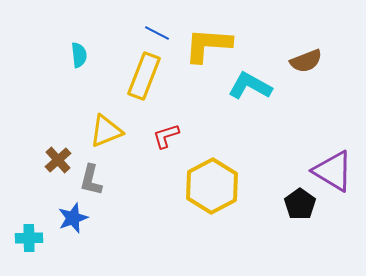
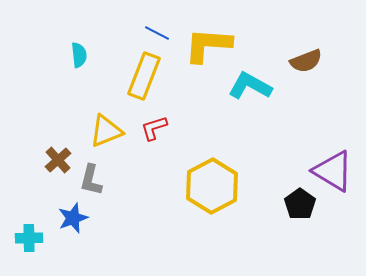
red L-shape: moved 12 px left, 8 px up
